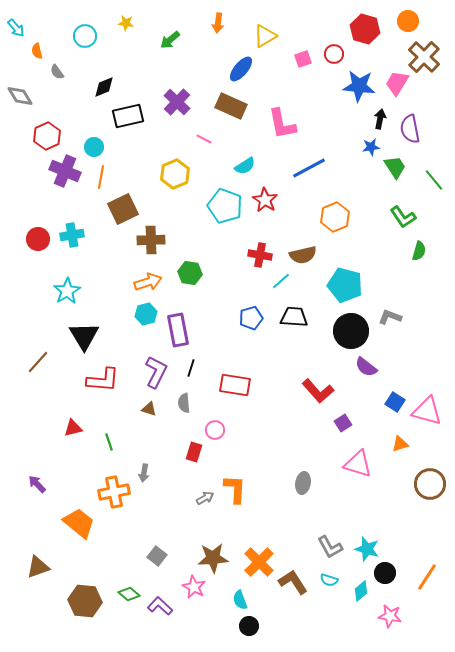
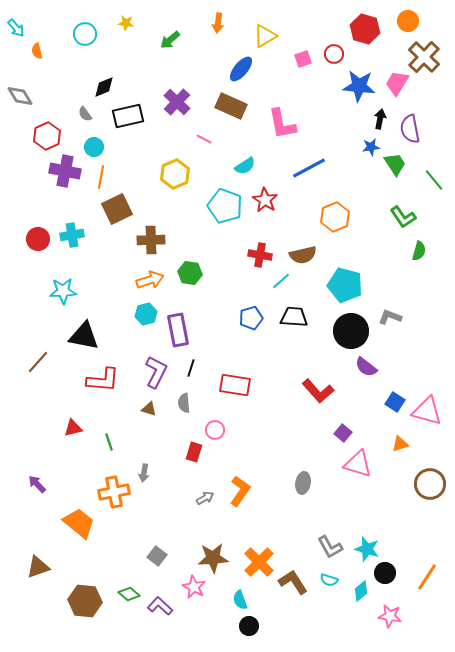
cyan circle at (85, 36): moved 2 px up
gray semicircle at (57, 72): moved 28 px right, 42 px down
green trapezoid at (395, 167): moved 3 px up
purple cross at (65, 171): rotated 12 degrees counterclockwise
brown square at (123, 209): moved 6 px left
orange arrow at (148, 282): moved 2 px right, 2 px up
cyan star at (67, 291): moved 4 px left; rotated 28 degrees clockwise
black triangle at (84, 336): rotated 48 degrees counterclockwise
purple square at (343, 423): moved 10 px down; rotated 18 degrees counterclockwise
orange L-shape at (235, 489): moved 5 px right, 2 px down; rotated 32 degrees clockwise
